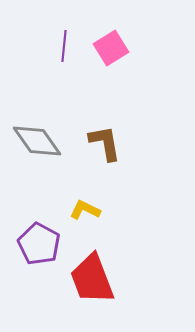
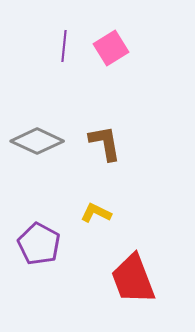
gray diamond: rotated 30 degrees counterclockwise
yellow L-shape: moved 11 px right, 3 px down
red trapezoid: moved 41 px right
